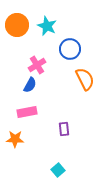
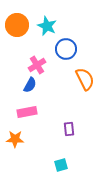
blue circle: moved 4 px left
purple rectangle: moved 5 px right
cyan square: moved 3 px right, 5 px up; rotated 24 degrees clockwise
